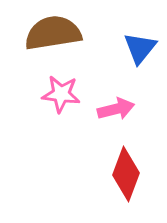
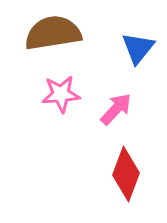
blue triangle: moved 2 px left
pink star: rotated 12 degrees counterclockwise
pink arrow: rotated 33 degrees counterclockwise
